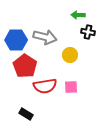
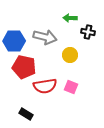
green arrow: moved 8 px left, 3 px down
blue hexagon: moved 2 px left, 1 px down
red pentagon: moved 1 px left, 1 px down; rotated 20 degrees counterclockwise
pink square: rotated 24 degrees clockwise
